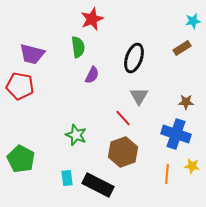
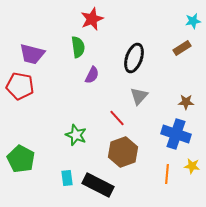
gray triangle: rotated 12 degrees clockwise
red line: moved 6 px left
